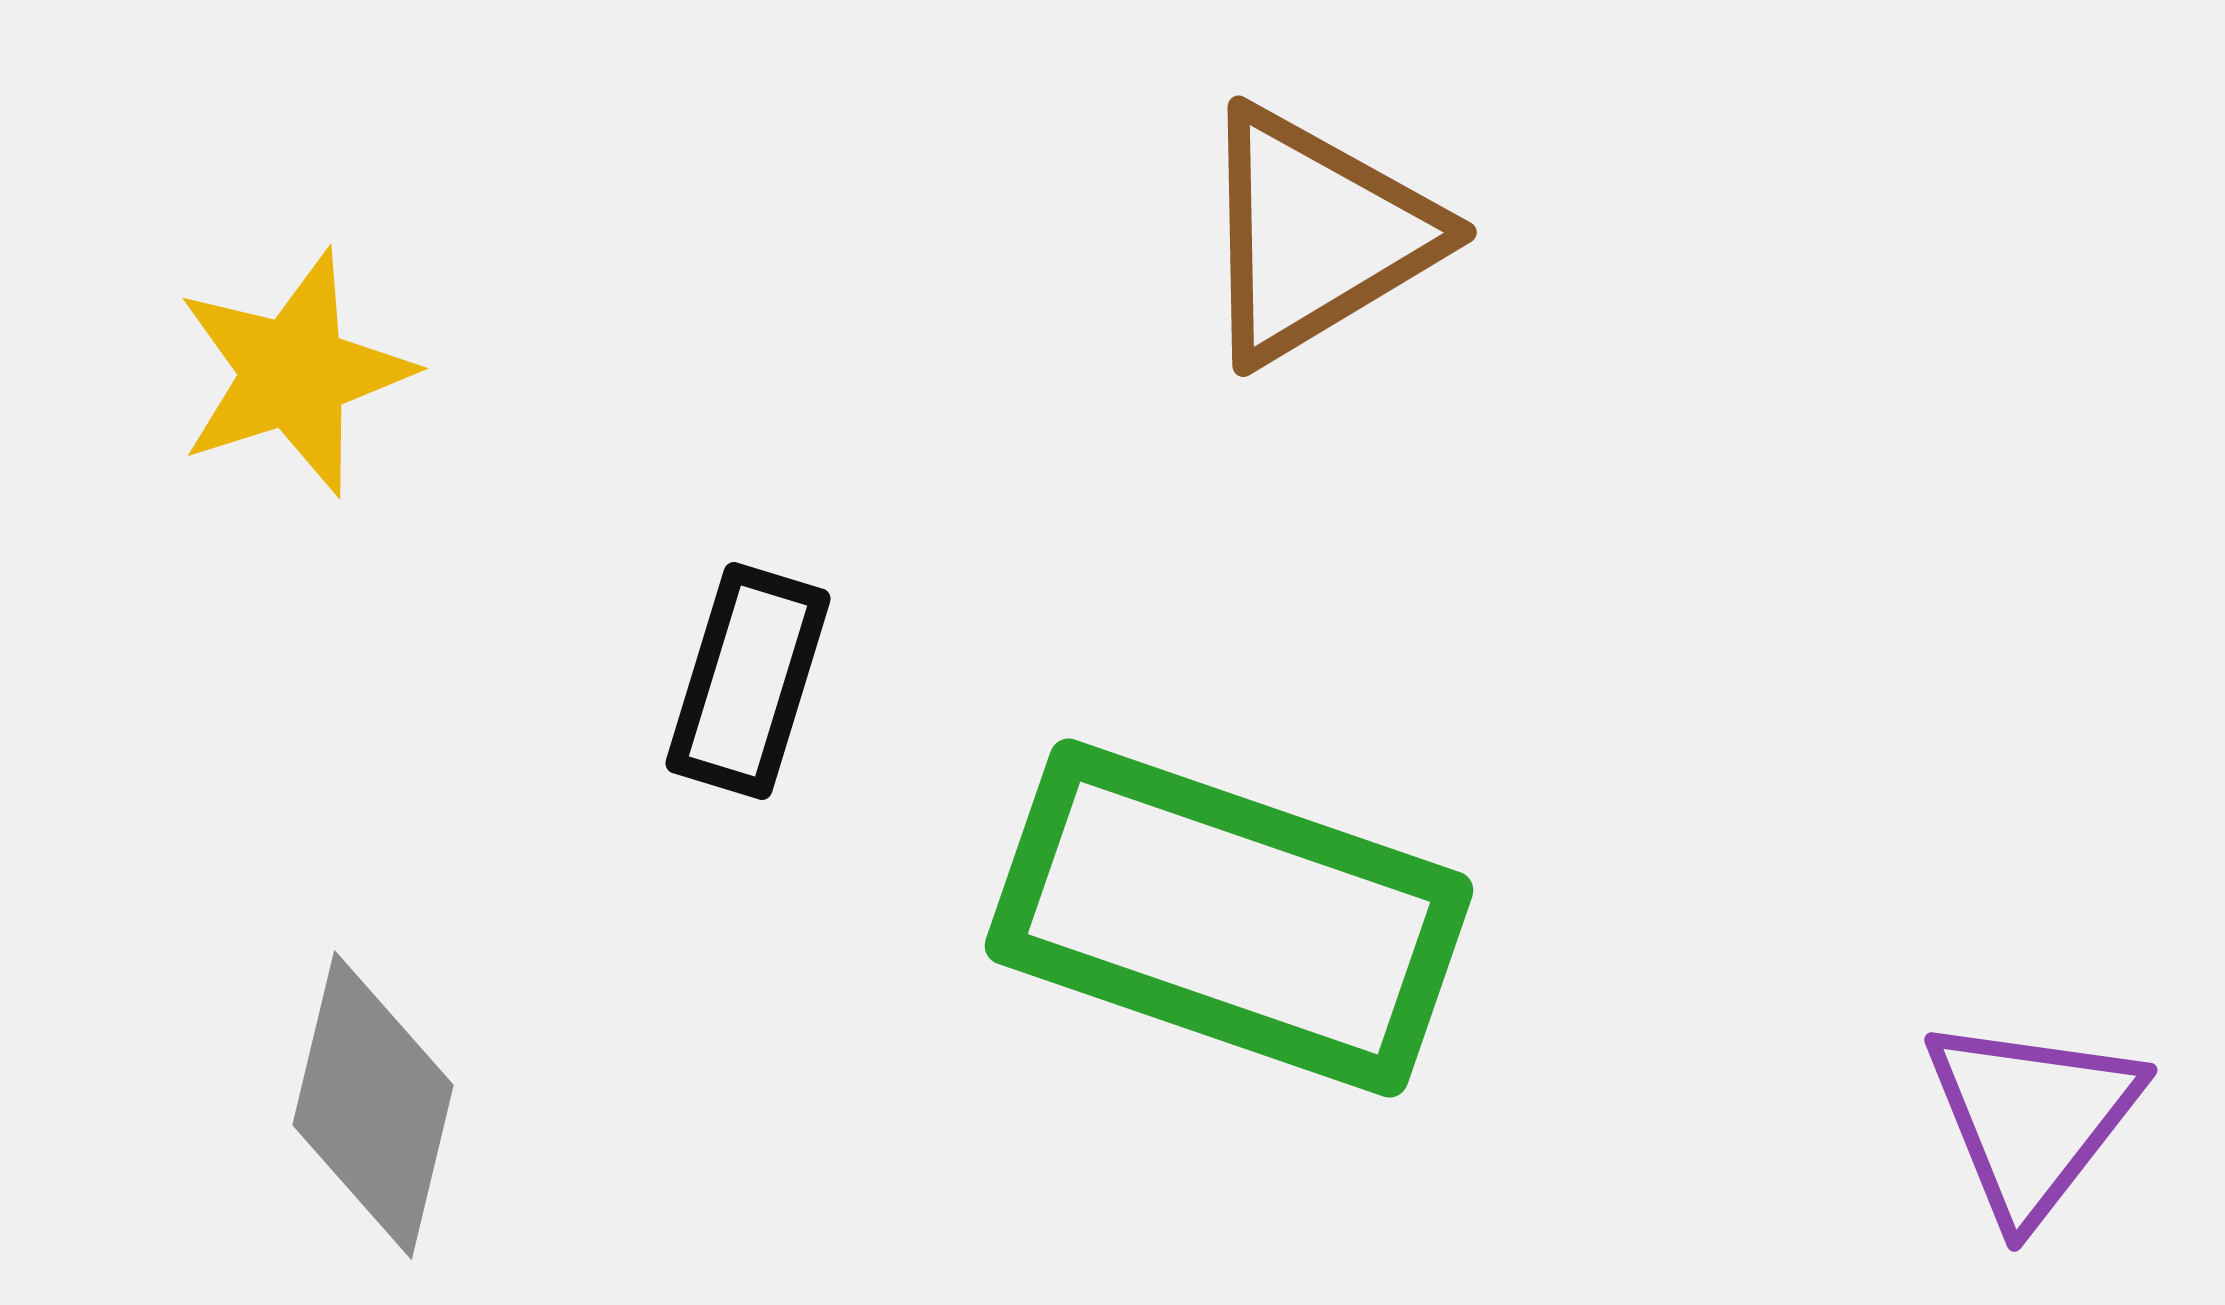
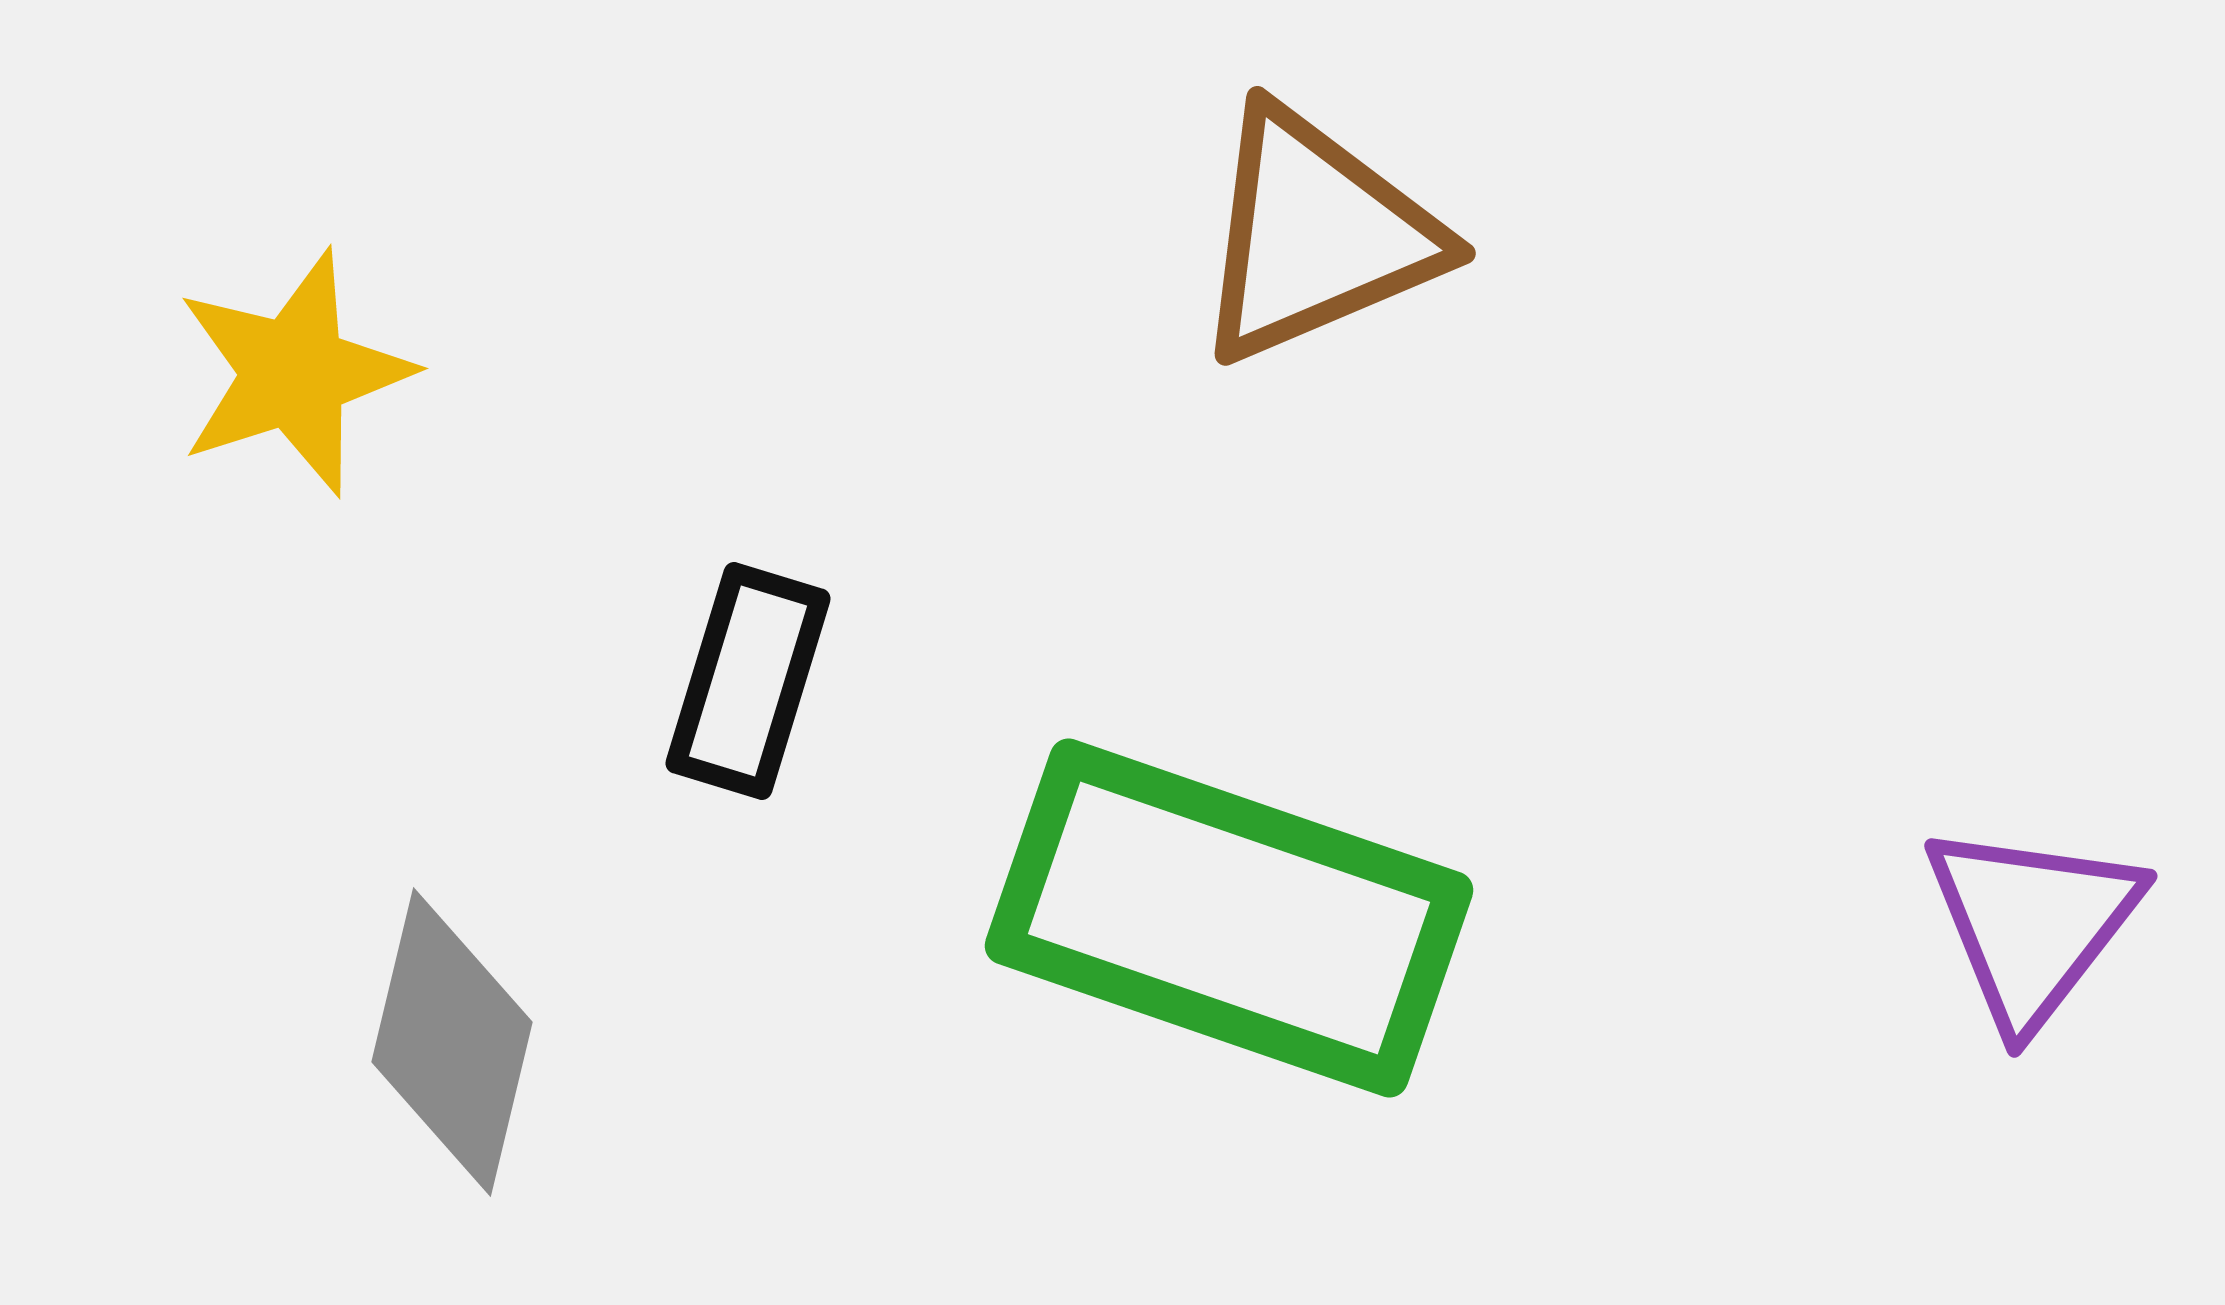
brown triangle: rotated 8 degrees clockwise
gray diamond: moved 79 px right, 63 px up
purple triangle: moved 194 px up
